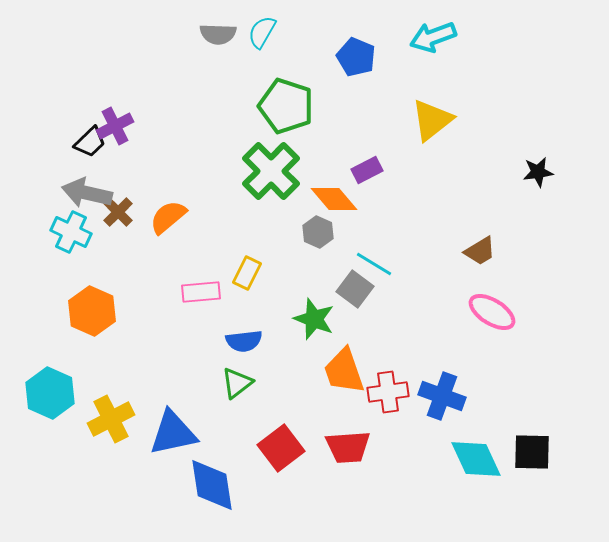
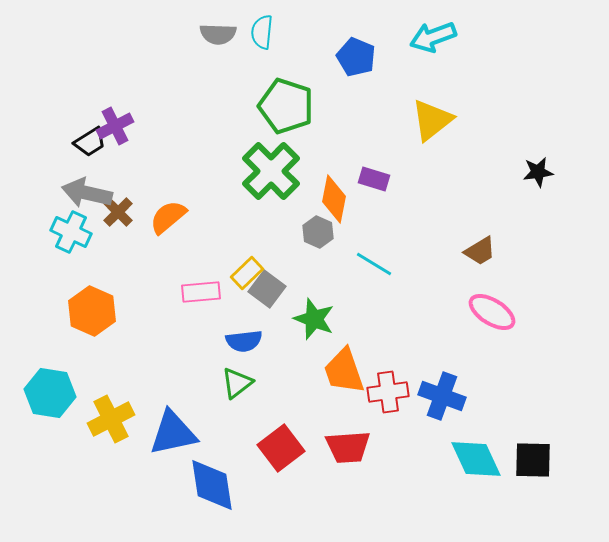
cyan semicircle: rotated 24 degrees counterclockwise
black trapezoid: rotated 12 degrees clockwise
purple rectangle: moved 7 px right, 9 px down; rotated 44 degrees clockwise
orange diamond: rotated 51 degrees clockwise
yellow rectangle: rotated 20 degrees clockwise
gray square: moved 88 px left
cyan hexagon: rotated 15 degrees counterclockwise
black square: moved 1 px right, 8 px down
